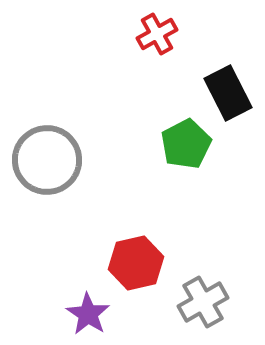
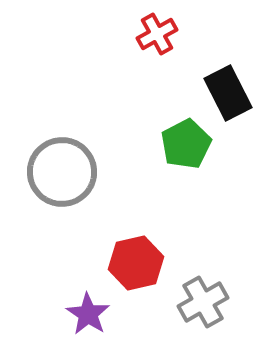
gray circle: moved 15 px right, 12 px down
